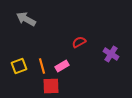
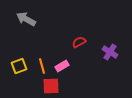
purple cross: moved 1 px left, 2 px up
